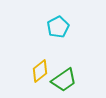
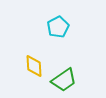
yellow diamond: moved 6 px left, 5 px up; rotated 55 degrees counterclockwise
